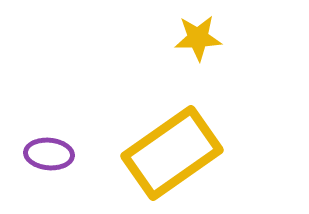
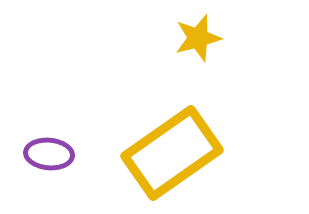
yellow star: rotated 12 degrees counterclockwise
